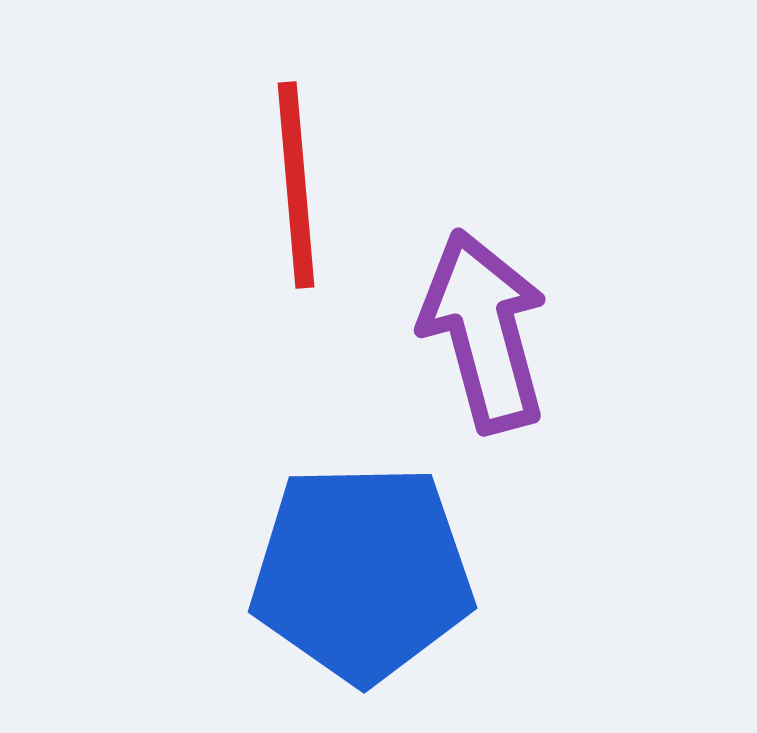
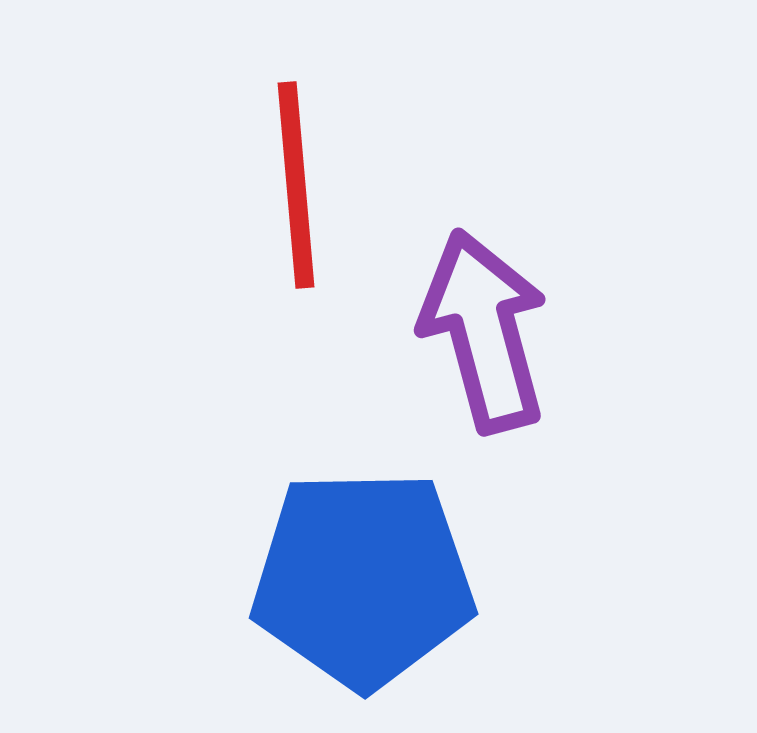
blue pentagon: moved 1 px right, 6 px down
